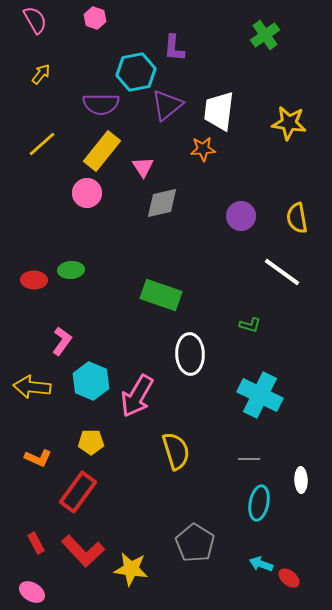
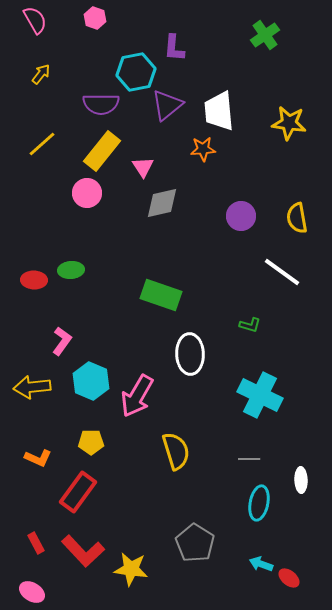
white trapezoid at (219, 111): rotated 12 degrees counterclockwise
yellow arrow at (32, 387): rotated 12 degrees counterclockwise
